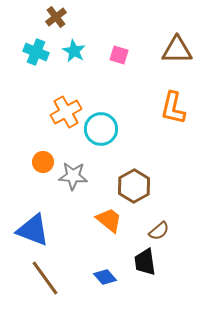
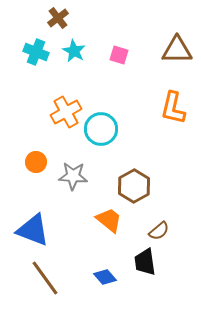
brown cross: moved 2 px right, 1 px down
orange circle: moved 7 px left
